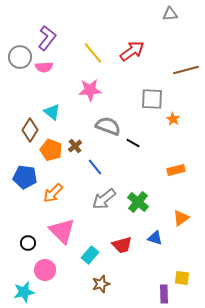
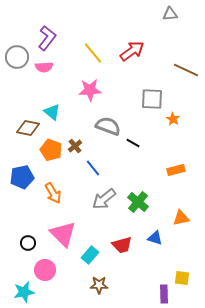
gray circle: moved 3 px left
brown line: rotated 40 degrees clockwise
brown diamond: moved 2 px left, 2 px up; rotated 70 degrees clockwise
blue line: moved 2 px left, 1 px down
blue pentagon: moved 3 px left; rotated 20 degrees counterclockwise
orange arrow: rotated 75 degrees counterclockwise
orange triangle: rotated 24 degrees clockwise
pink triangle: moved 1 px right, 3 px down
brown star: moved 2 px left, 1 px down; rotated 18 degrees clockwise
